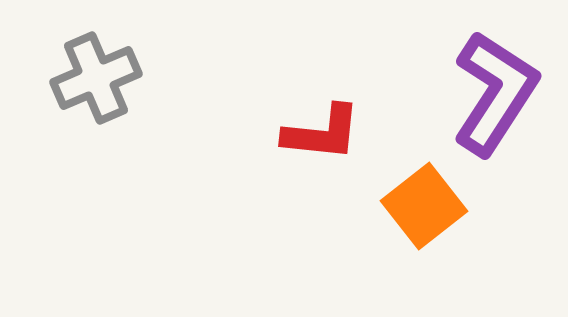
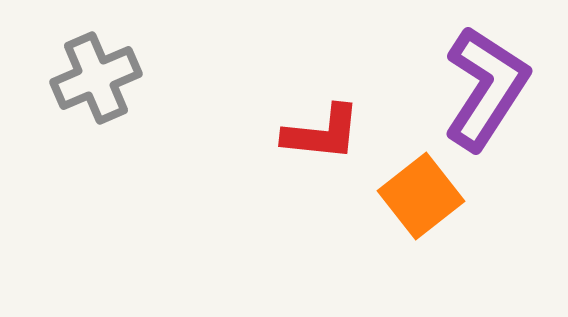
purple L-shape: moved 9 px left, 5 px up
orange square: moved 3 px left, 10 px up
